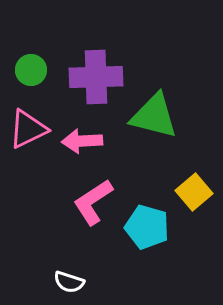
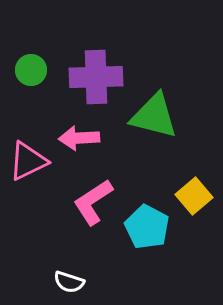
pink triangle: moved 32 px down
pink arrow: moved 3 px left, 3 px up
yellow square: moved 4 px down
cyan pentagon: rotated 12 degrees clockwise
